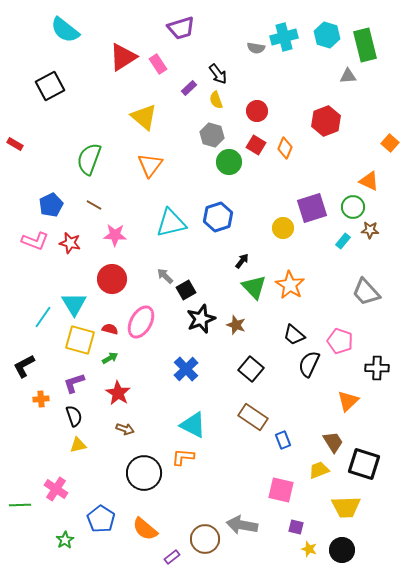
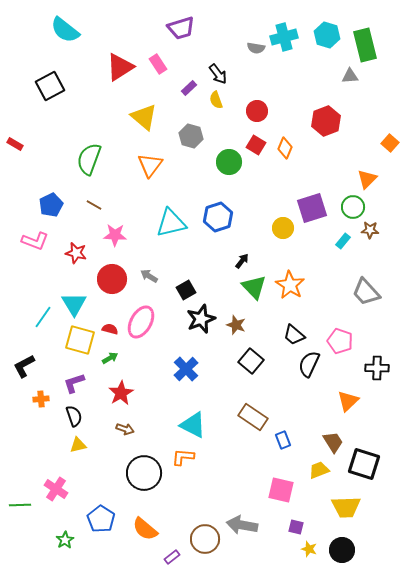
red triangle at (123, 57): moved 3 px left, 10 px down
gray triangle at (348, 76): moved 2 px right
gray hexagon at (212, 135): moved 21 px left, 1 px down
orange triangle at (369, 181): moved 2 px left, 2 px up; rotated 50 degrees clockwise
red star at (70, 243): moved 6 px right, 10 px down
gray arrow at (165, 276): moved 16 px left; rotated 12 degrees counterclockwise
black square at (251, 369): moved 8 px up
red star at (118, 393): moved 3 px right; rotated 10 degrees clockwise
